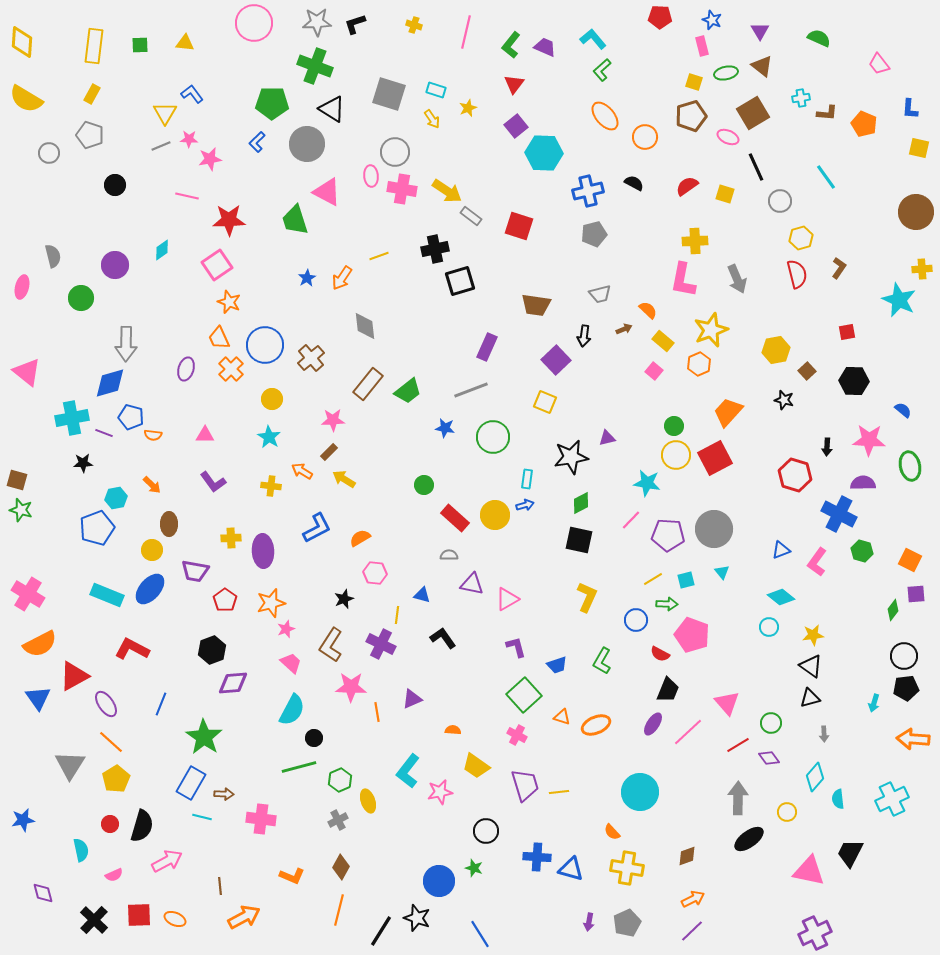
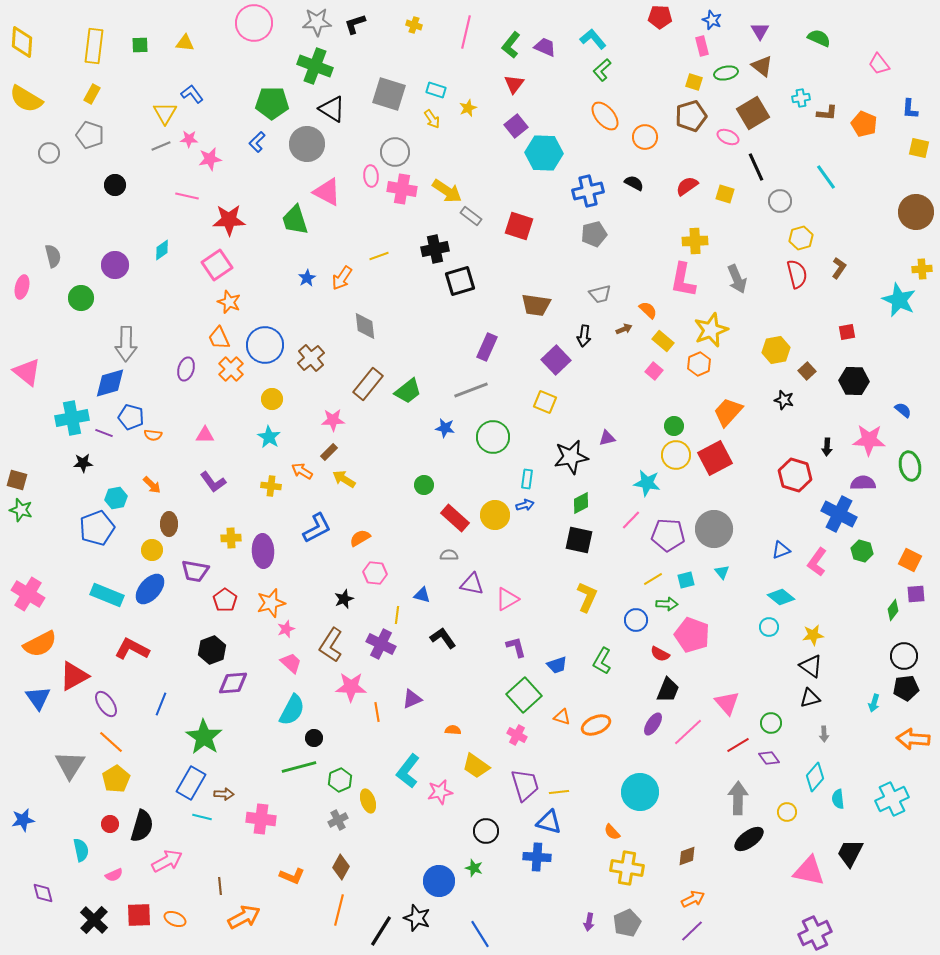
blue triangle at (571, 869): moved 22 px left, 47 px up
